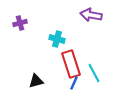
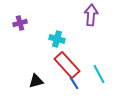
purple arrow: rotated 85 degrees clockwise
red rectangle: moved 4 px left, 1 px down; rotated 24 degrees counterclockwise
cyan line: moved 5 px right, 1 px down
blue line: rotated 56 degrees counterclockwise
